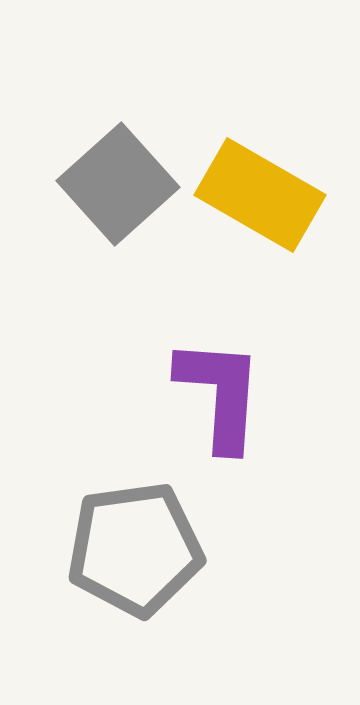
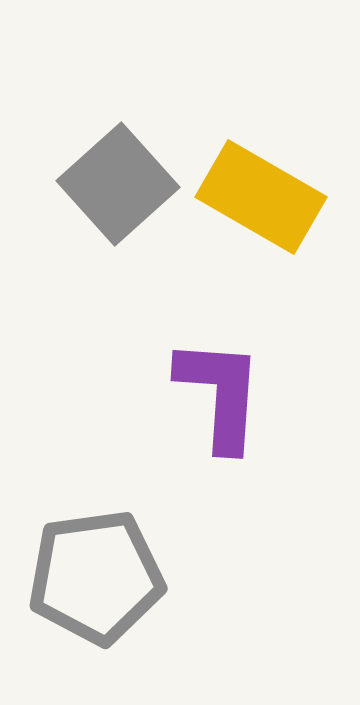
yellow rectangle: moved 1 px right, 2 px down
gray pentagon: moved 39 px left, 28 px down
